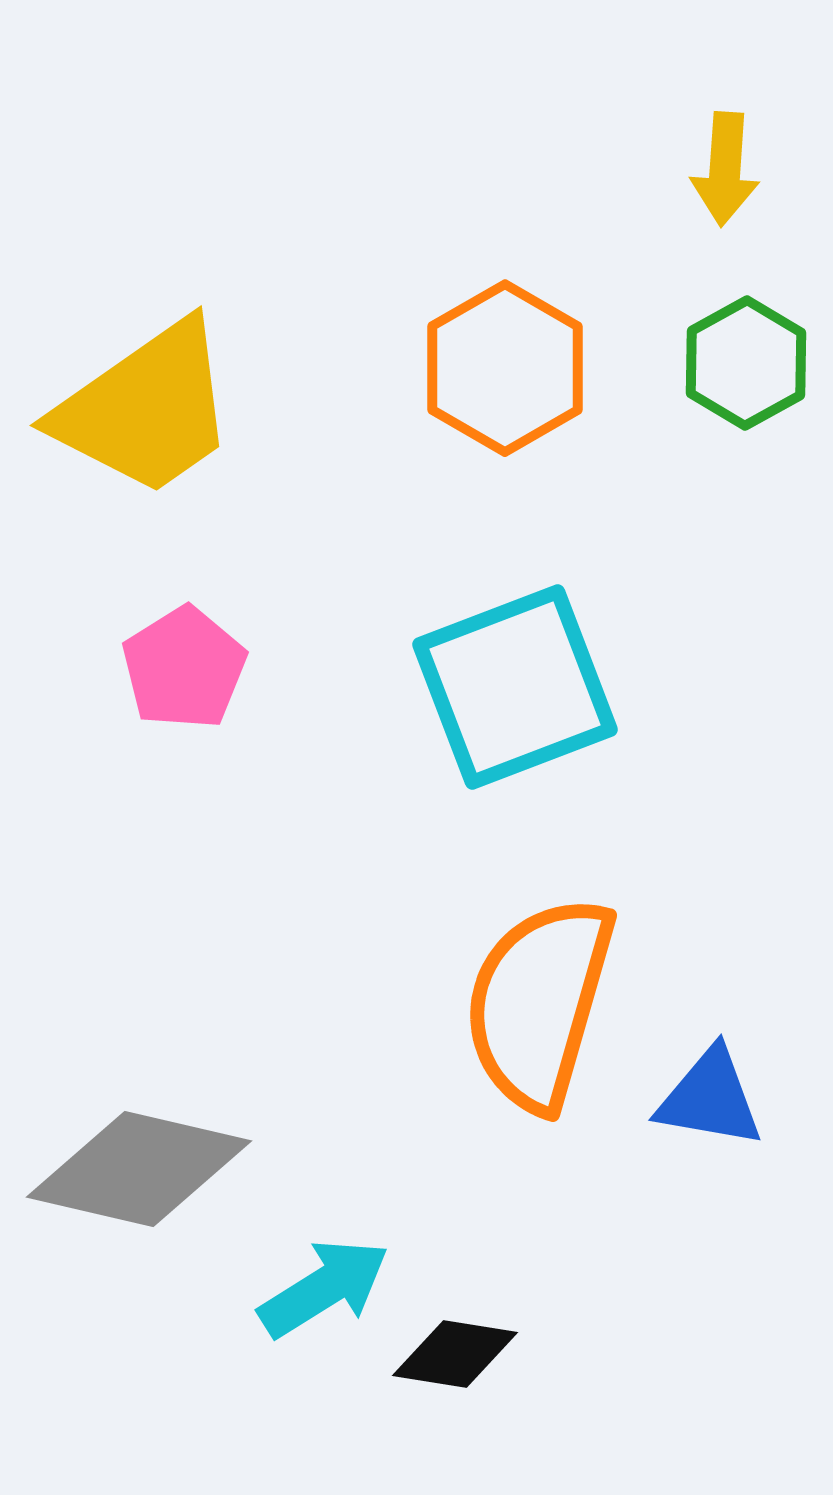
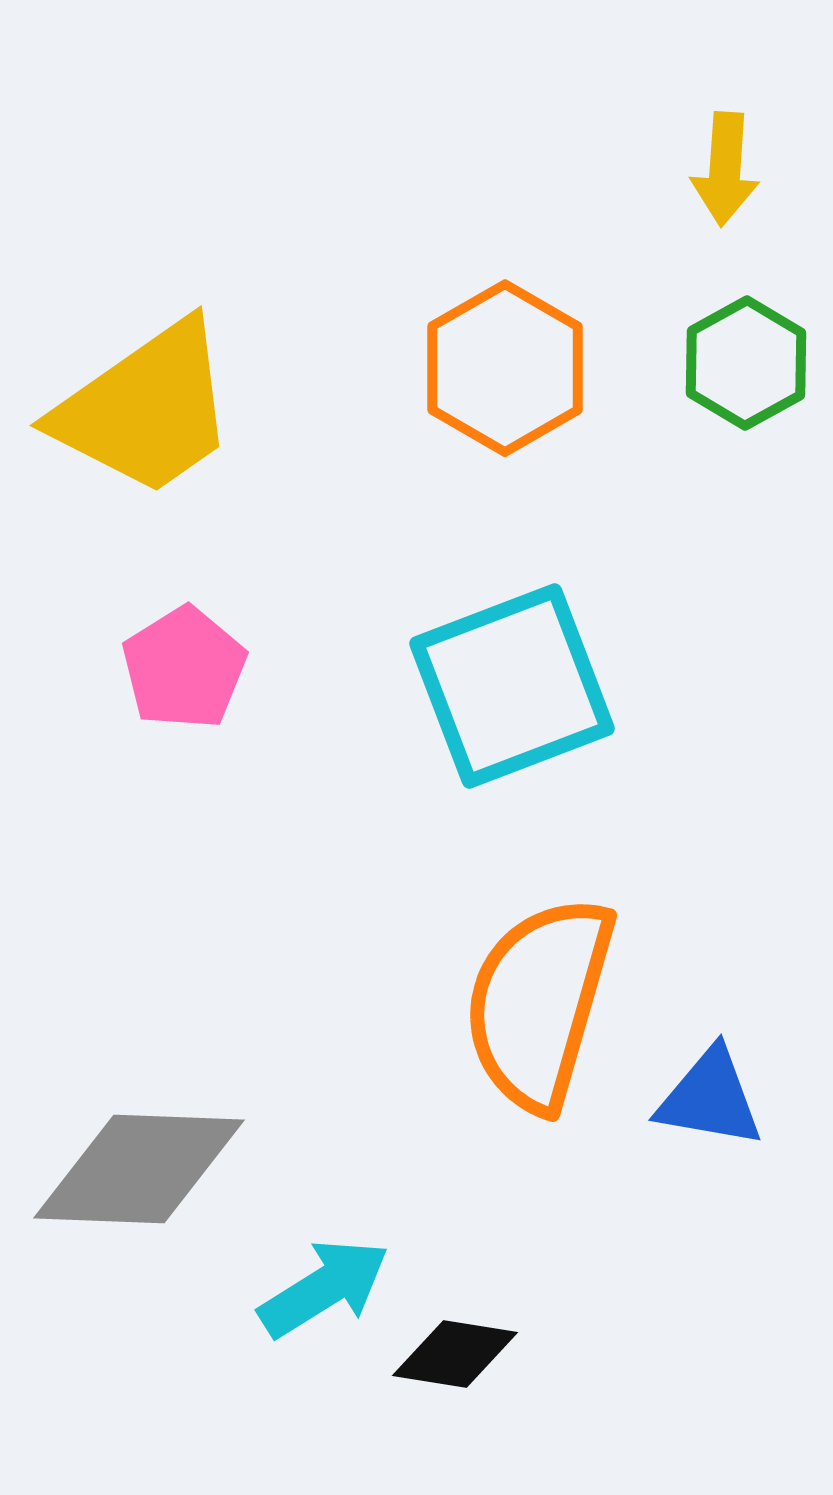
cyan square: moved 3 px left, 1 px up
gray diamond: rotated 11 degrees counterclockwise
